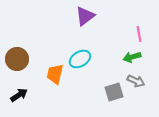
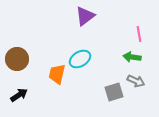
green arrow: rotated 24 degrees clockwise
orange trapezoid: moved 2 px right
